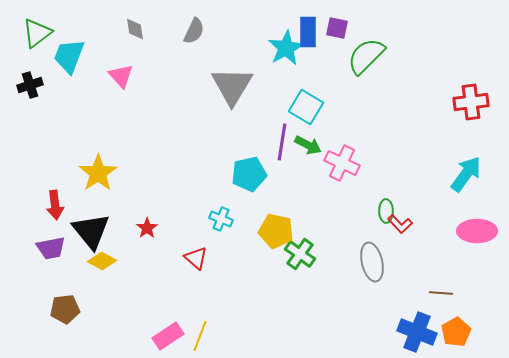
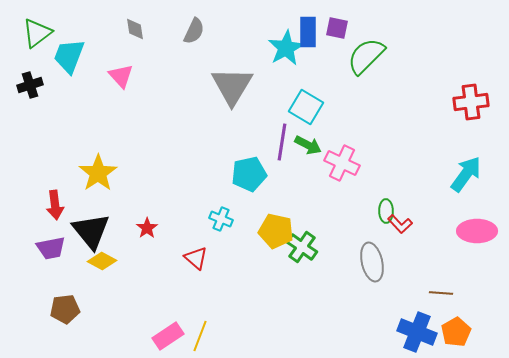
green cross: moved 2 px right, 7 px up
